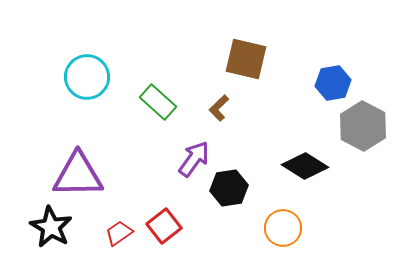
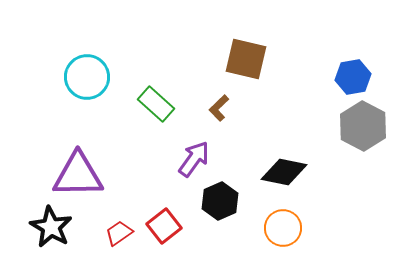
blue hexagon: moved 20 px right, 6 px up
green rectangle: moved 2 px left, 2 px down
black diamond: moved 21 px left, 6 px down; rotated 21 degrees counterclockwise
black hexagon: moved 9 px left, 13 px down; rotated 15 degrees counterclockwise
